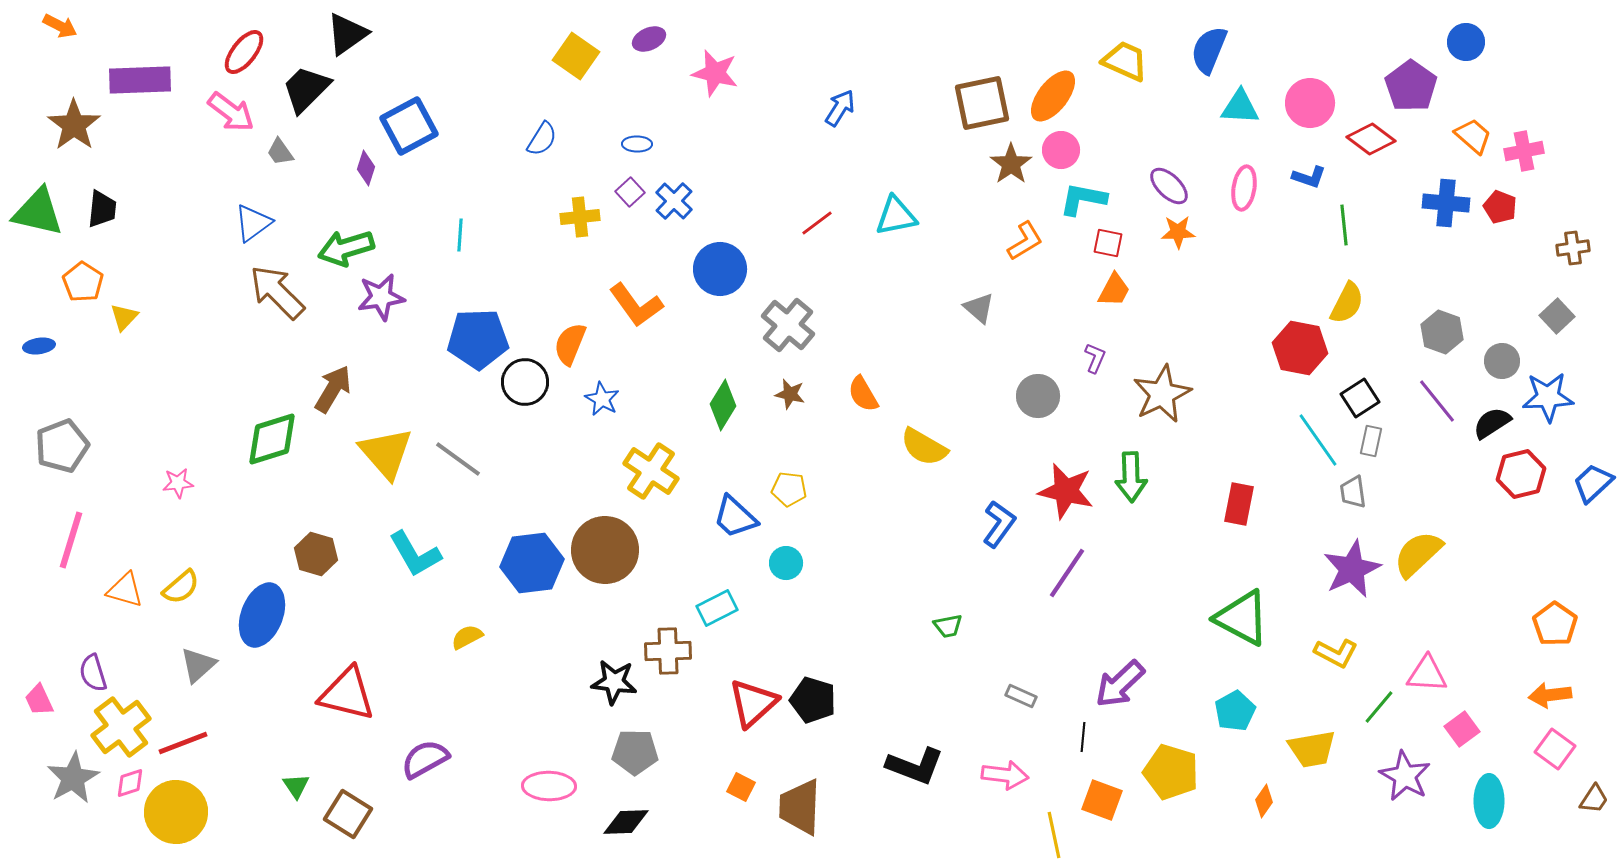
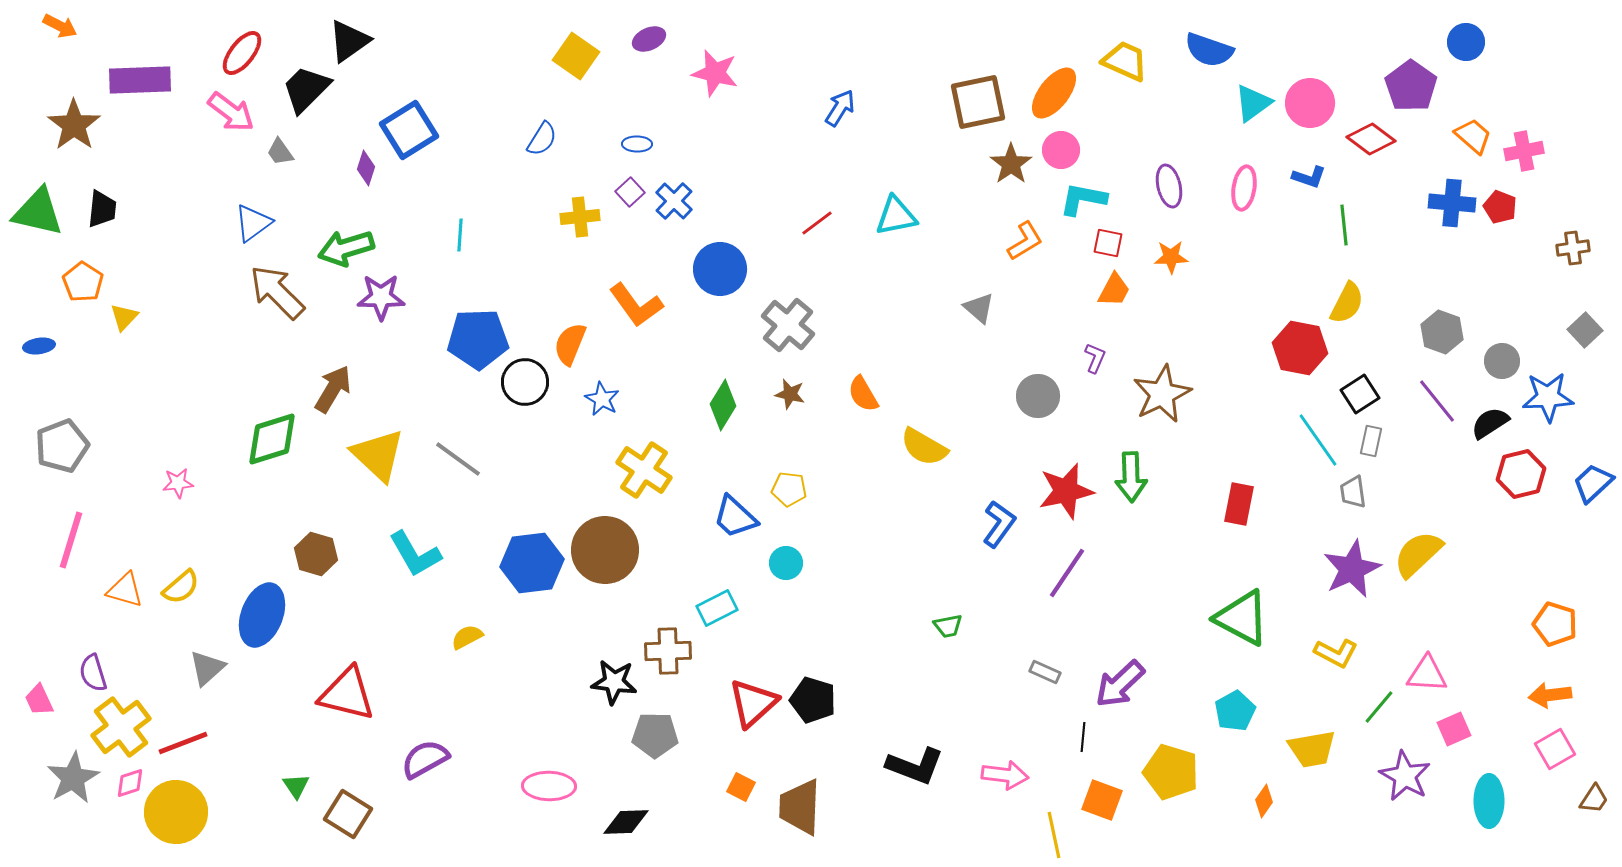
black triangle at (347, 34): moved 2 px right, 7 px down
blue semicircle at (1209, 50): rotated 93 degrees counterclockwise
red ellipse at (244, 52): moved 2 px left, 1 px down
orange ellipse at (1053, 96): moved 1 px right, 3 px up
brown square at (982, 103): moved 4 px left, 1 px up
cyan triangle at (1240, 107): moved 13 px right, 4 px up; rotated 39 degrees counterclockwise
blue square at (409, 126): moved 4 px down; rotated 4 degrees counterclockwise
purple ellipse at (1169, 186): rotated 33 degrees clockwise
blue cross at (1446, 203): moved 6 px right
orange star at (1178, 232): moved 7 px left, 25 px down
purple star at (381, 297): rotated 9 degrees clockwise
gray square at (1557, 316): moved 28 px right, 14 px down
black square at (1360, 398): moved 4 px up
black semicircle at (1492, 423): moved 2 px left
yellow triangle at (386, 453): moved 8 px left, 2 px down; rotated 6 degrees counterclockwise
yellow cross at (651, 471): moved 7 px left, 1 px up
red star at (1066, 491): rotated 26 degrees counterclockwise
orange pentagon at (1555, 624): rotated 18 degrees counterclockwise
gray triangle at (198, 665): moved 9 px right, 3 px down
gray rectangle at (1021, 696): moved 24 px right, 24 px up
pink square at (1462, 729): moved 8 px left; rotated 12 degrees clockwise
pink square at (1555, 749): rotated 24 degrees clockwise
gray pentagon at (635, 752): moved 20 px right, 17 px up
